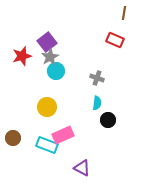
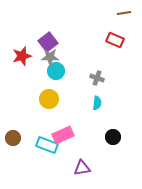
brown line: rotated 72 degrees clockwise
purple square: moved 1 px right
gray star: rotated 30 degrees clockwise
yellow circle: moved 2 px right, 8 px up
black circle: moved 5 px right, 17 px down
purple triangle: rotated 36 degrees counterclockwise
